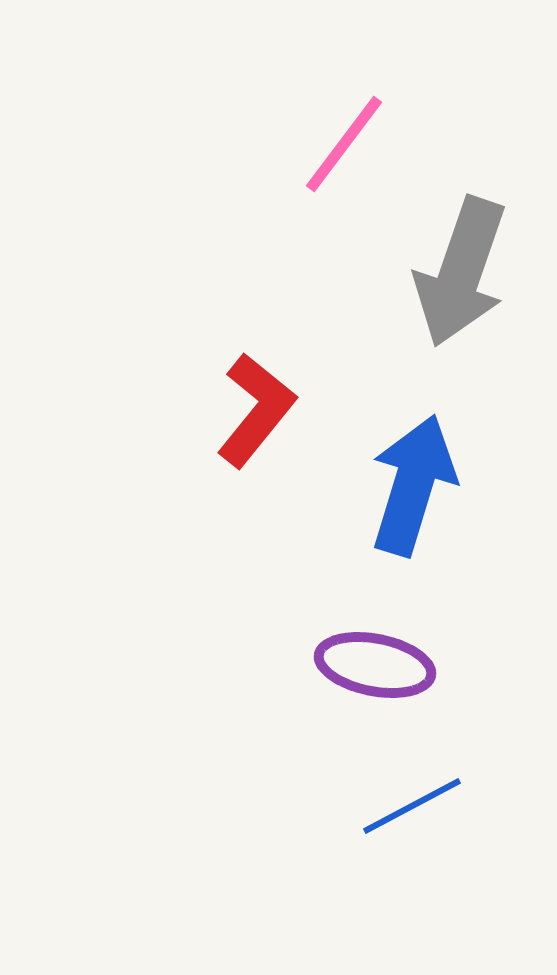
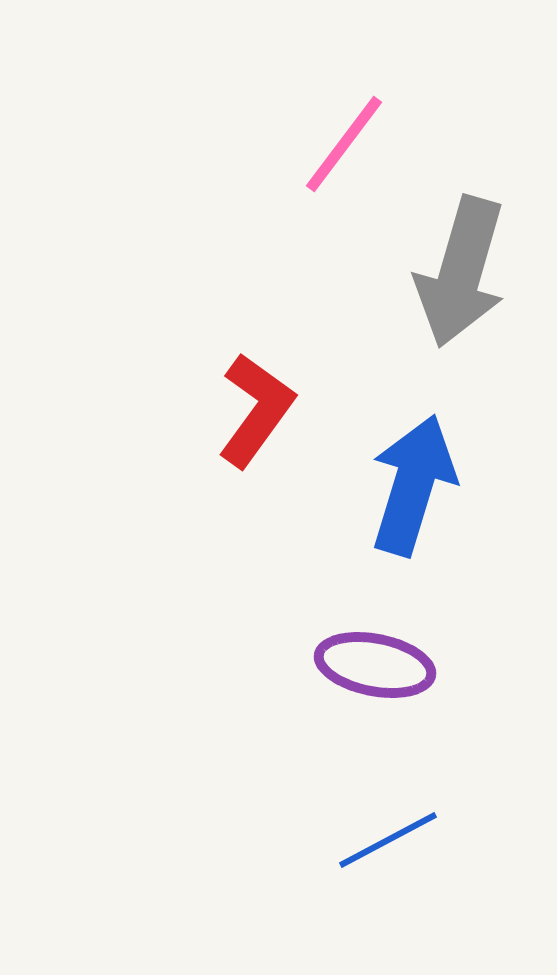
gray arrow: rotated 3 degrees counterclockwise
red L-shape: rotated 3 degrees counterclockwise
blue line: moved 24 px left, 34 px down
